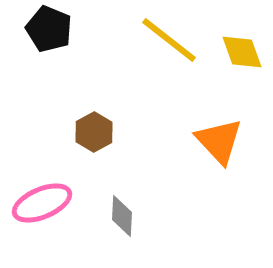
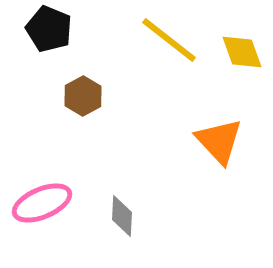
brown hexagon: moved 11 px left, 36 px up
